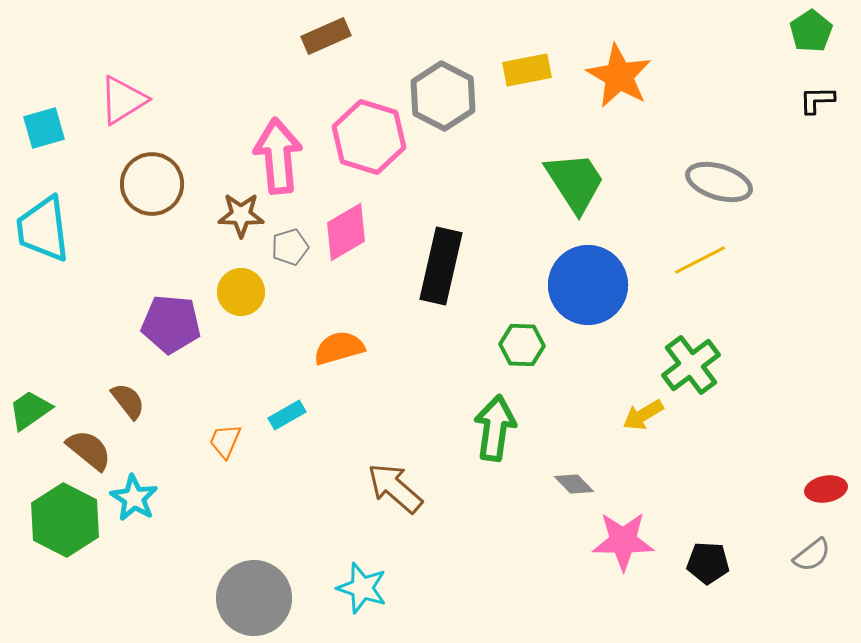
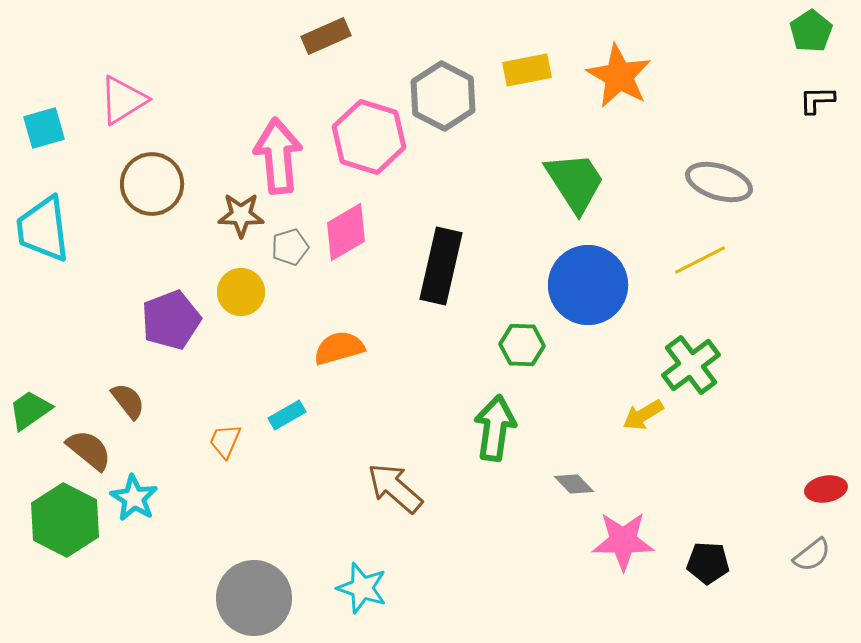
purple pentagon at (171, 324): moved 4 px up; rotated 26 degrees counterclockwise
